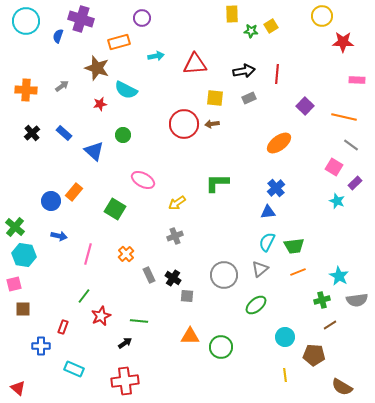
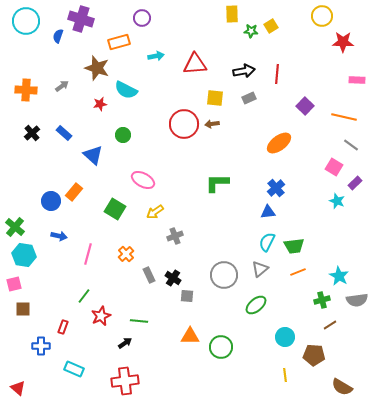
blue triangle at (94, 151): moved 1 px left, 4 px down
yellow arrow at (177, 203): moved 22 px left, 9 px down
